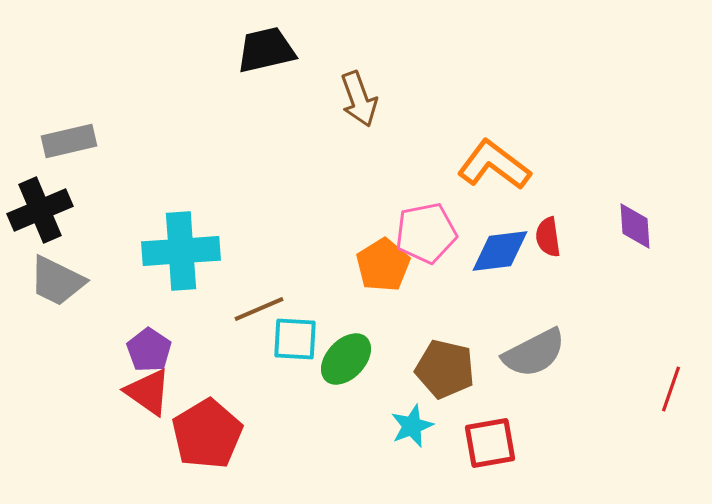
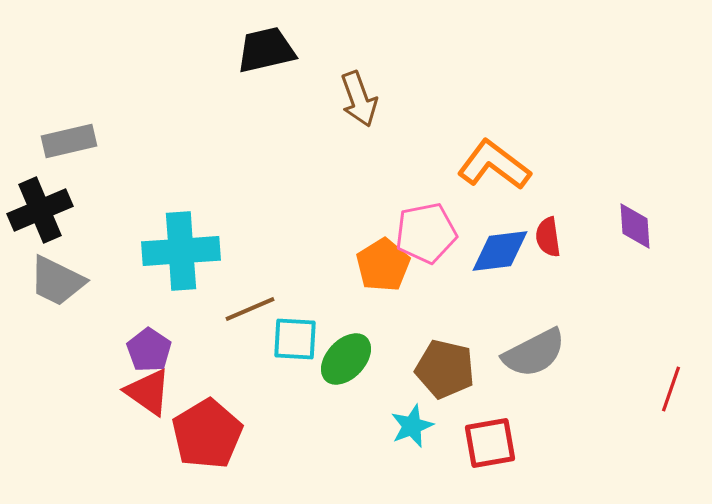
brown line: moved 9 px left
